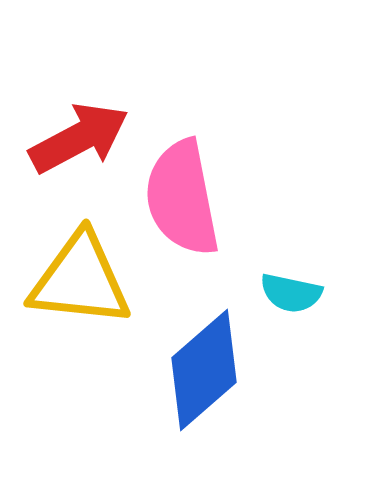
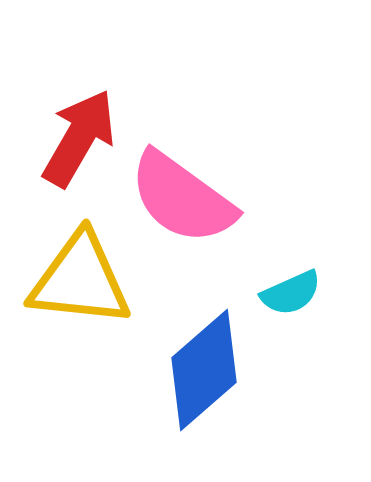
red arrow: rotated 32 degrees counterclockwise
pink semicircle: rotated 43 degrees counterclockwise
cyan semicircle: rotated 36 degrees counterclockwise
